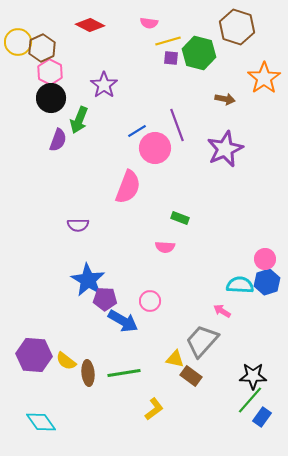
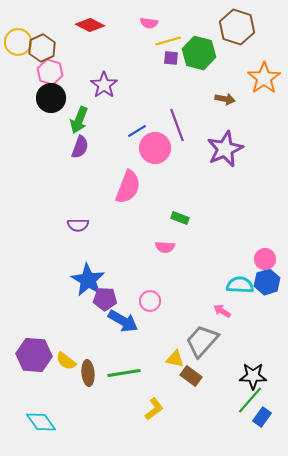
pink hexagon at (50, 72): rotated 10 degrees counterclockwise
purple semicircle at (58, 140): moved 22 px right, 7 px down
